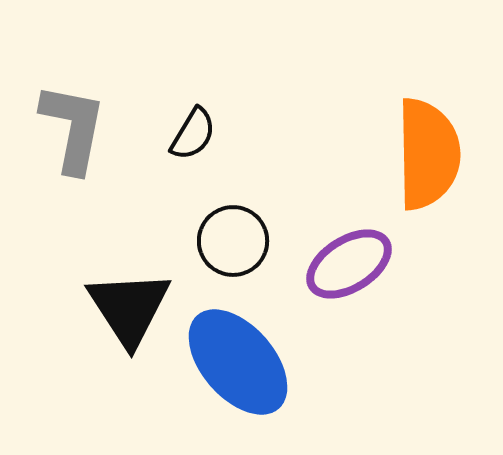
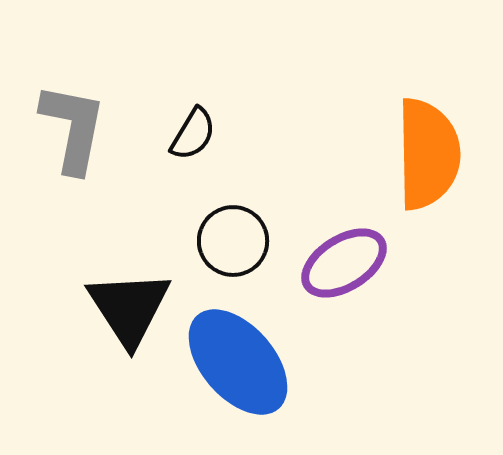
purple ellipse: moved 5 px left, 1 px up
